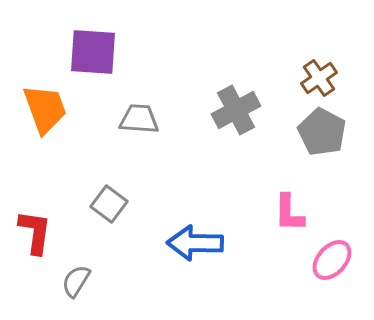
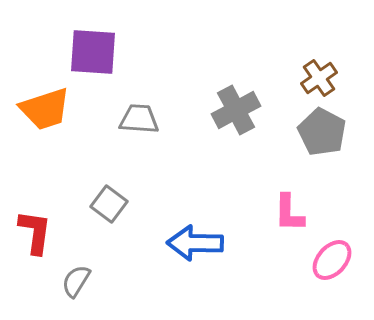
orange trapezoid: rotated 92 degrees clockwise
